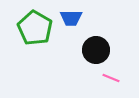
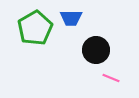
green pentagon: rotated 12 degrees clockwise
